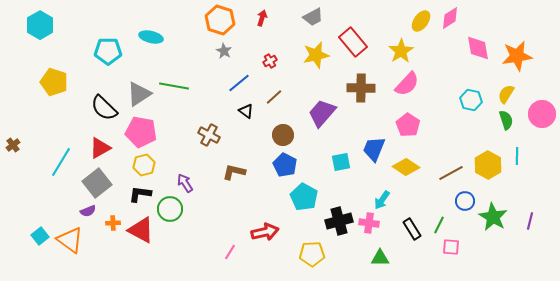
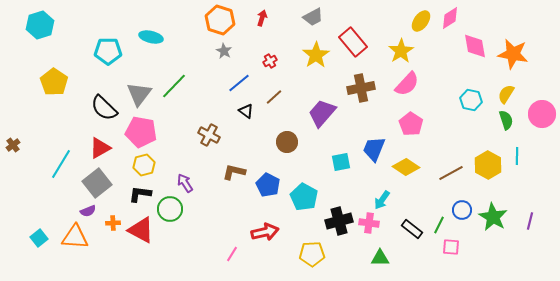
cyan hexagon at (40, 25): rotated 12 degrees clockwise
pink diamond at (478, 48): moved 3 px left, 2 px up
yellow star at (316, 55): rotated 20 degrees counterclockwise
orange star at (517, 56): moved 4 px left, 2 px up; rotated 20 degrees clockwise
yellow pentagon at (54, 82): rotated 16 degrees clockwise
green line at (174, 86): rotated 56 degrees counterclockwise
brown cross at (361, 88): rotated 12 degrees counterclockwise
gray triangle at (139, 94): rotated 20 degrees counterclockwise
pink pentagon at (408, 125): moved 3 px right, 1 px up
brown circle at (283, 135): moved 4 px right, 7 px down
cyan line at (61, 162): moved 2 px down
blue pentagon at (285, 165): moved 17 px left, 20 px down
blue circle at (465, 201): moved 3 px left, 9 px down
black rectangle at (412, 229): rotated 20 degrees counterclockwise
cyan square at (40, 236): moved 1 px left, 2 px down
orange triangle at (70, 240): moved 5 px right, 3 px up; rotated 32 degrees counterclockwise
pink line at (230, 252): moved 2 px right, 2 px down
